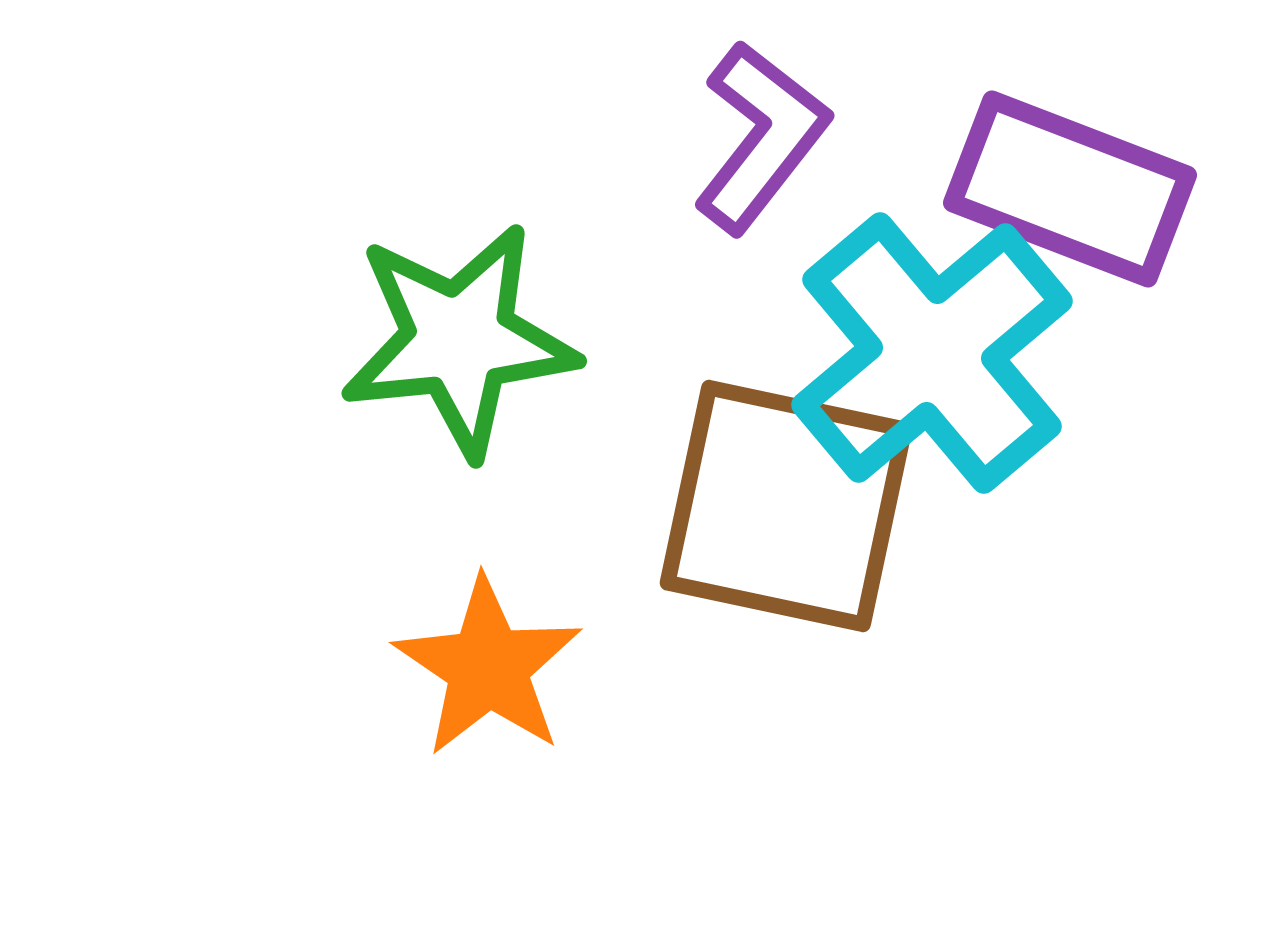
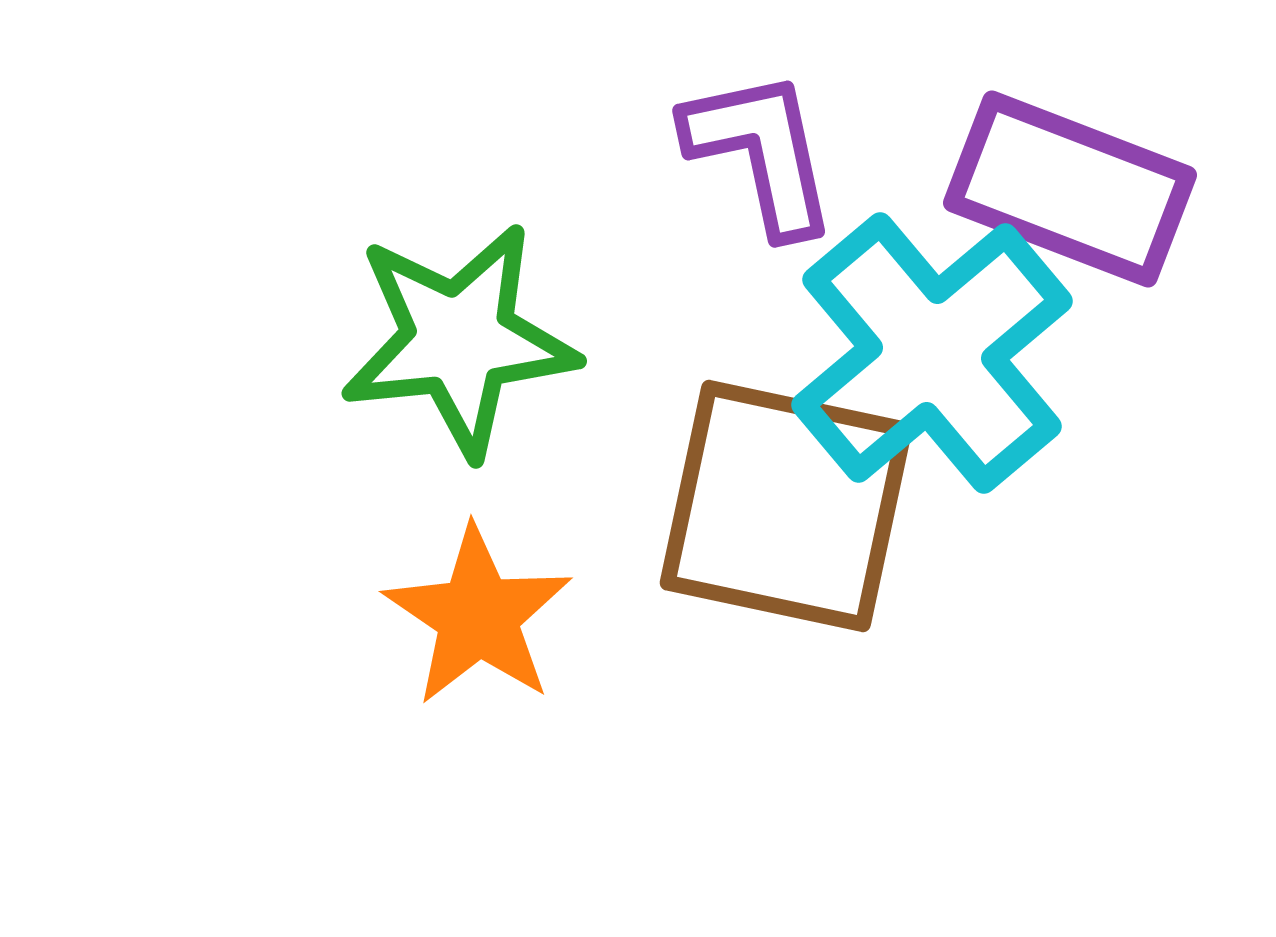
purple L-shape: moved 15 px down; rotated 50 degrees counterclockwise
orange star: moved 10 px left, 51 px up
